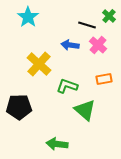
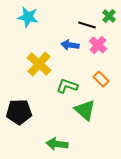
cyan star: rotated 25 degrees counterclockwise
orange rectangle: moved 3 px left; rotated 56 degrees clockwise
black pentagon: moved 5 px down
